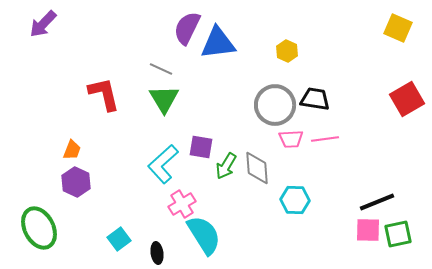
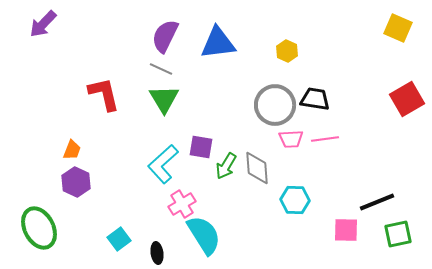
purple semicircle: moved 22 px left, 8 px down
pink square: moved 22 px left
